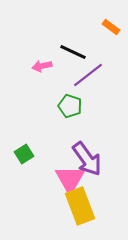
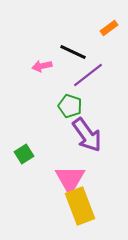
orange rectangle: moved 2 px left, 1 px down; rotated 72 degrees counterclockwise
purple arrow: moved 24 px up
